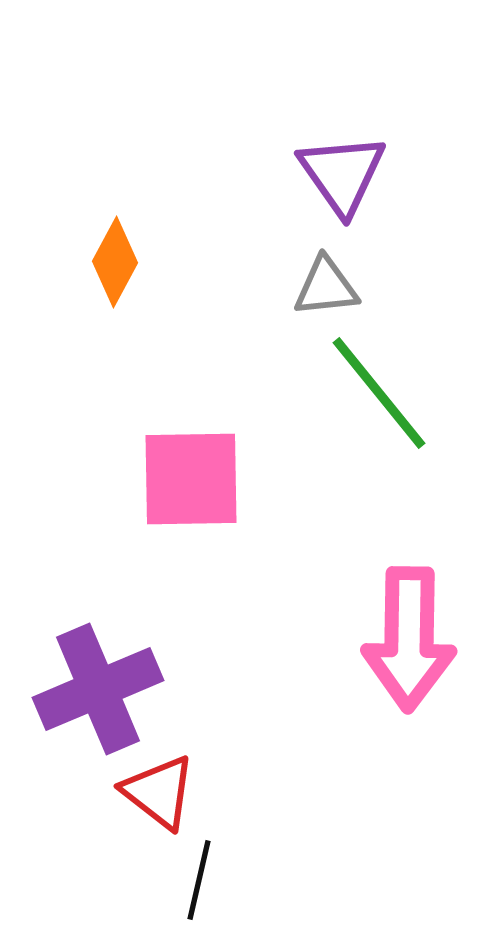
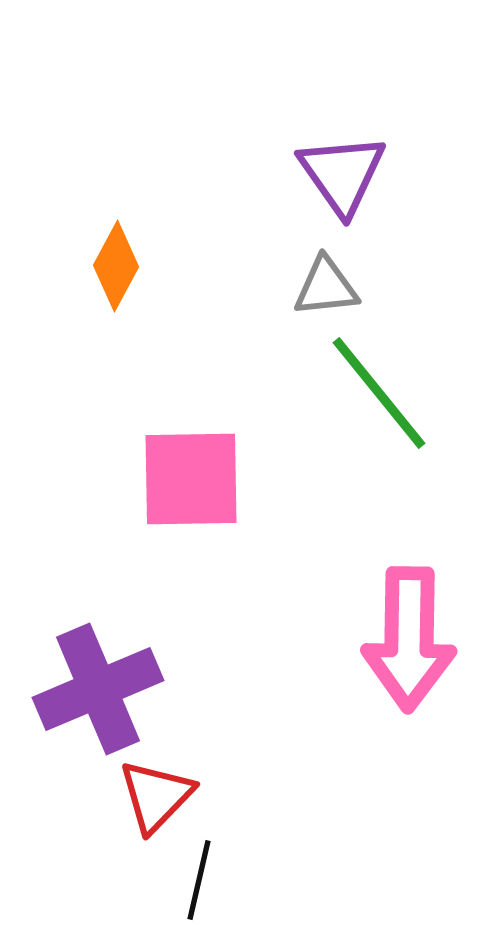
orange diamond: moved 1 px right, 4 px down
red triangle: moved 3 px left, 4 px down; rotated 36 degrees clockwise
